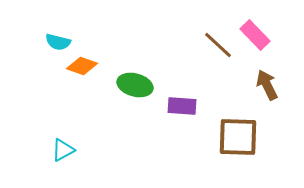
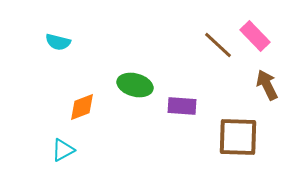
pink rectangle: moved 1 px down
orange diamond: moved 41 px down; rotated 40 degrees counterclockwise
